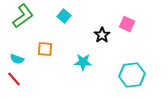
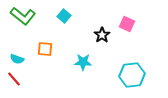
green L-shape: rotated 75 degrees clockwise
